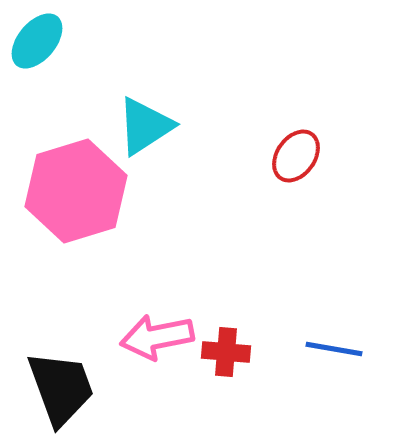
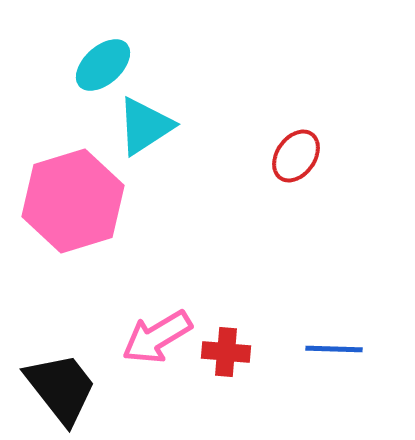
cyan ellipse: moved 66 px right, 24 px down; rotated 8 degrees clockwise
pink hexagon: moved 3 px left, 10 px down
pink arrow: rotated 20 degrees counterclockwise
blue line: rotated 8 degrees counterclockwise
black trapezoid: rotated 18 degrees counterclockwise
